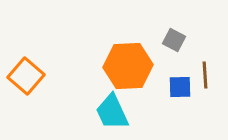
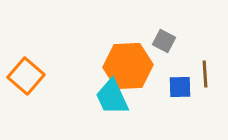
gray square: moved 10 px left, 1 px down
brown line: moved 1 px up
cyan trapezoid: moved 15 px up
